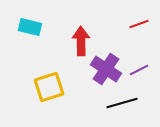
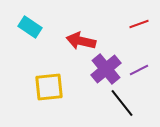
cyan rectangle: rotated 20 degrees clockwise
red arrow: rotated 76 degrees counterclockwise
purple cross: rotated 16 degrees clockwise
yellow square: rotated 12 degrees clockwise
black line: rotated 68 degrees clockwise
